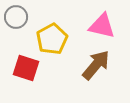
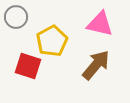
pink triangle: moved 2 px left, 2 px up
yellow pentagon: moved 2 px down
red square: moved 2 px right, 2 px up
